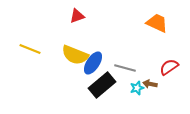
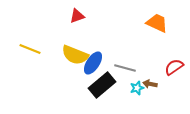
red semicircle: moved 5 px right
